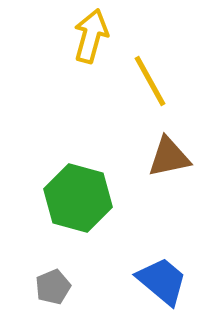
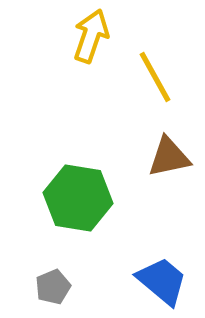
yellow arrow: rotated 4 degrees clockwise
yellow line: moved 5 px right, 4 px up
green hexagon: rotated 6 degrees counterclockwise
